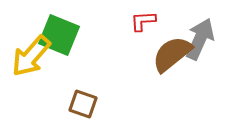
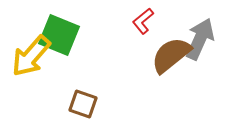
red L-shape: rotated 36 degrees counterclockwise
brown semicircle: moved 1 px left, 1 px down
